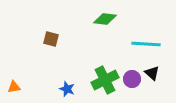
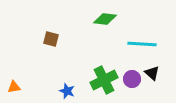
cyan line: moved 4 px left
green cross: moved 1 px left
blue star: moved 2 px down
